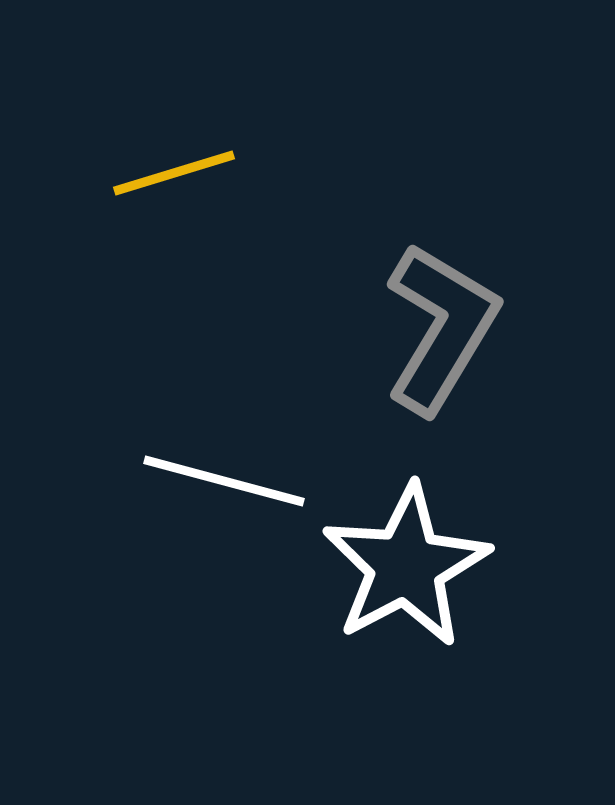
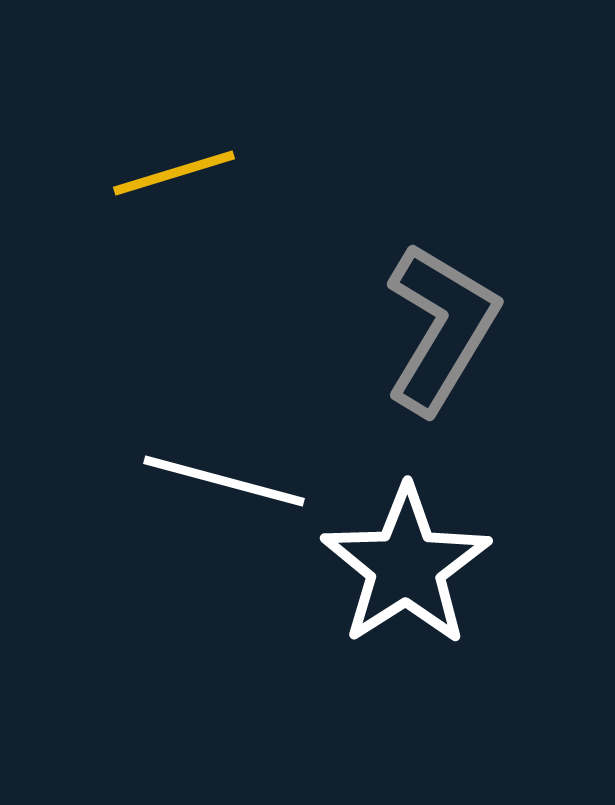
white star: rotated 5 degrees counterclockwise
